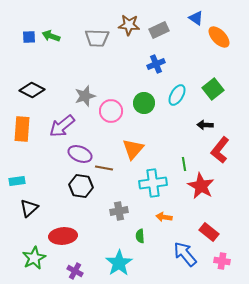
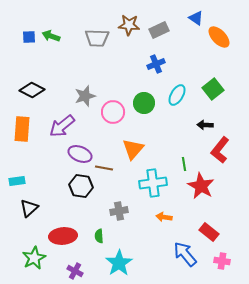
pink circle: moved 2 px right, 1 px down
green semicircle: moved 41 px left
